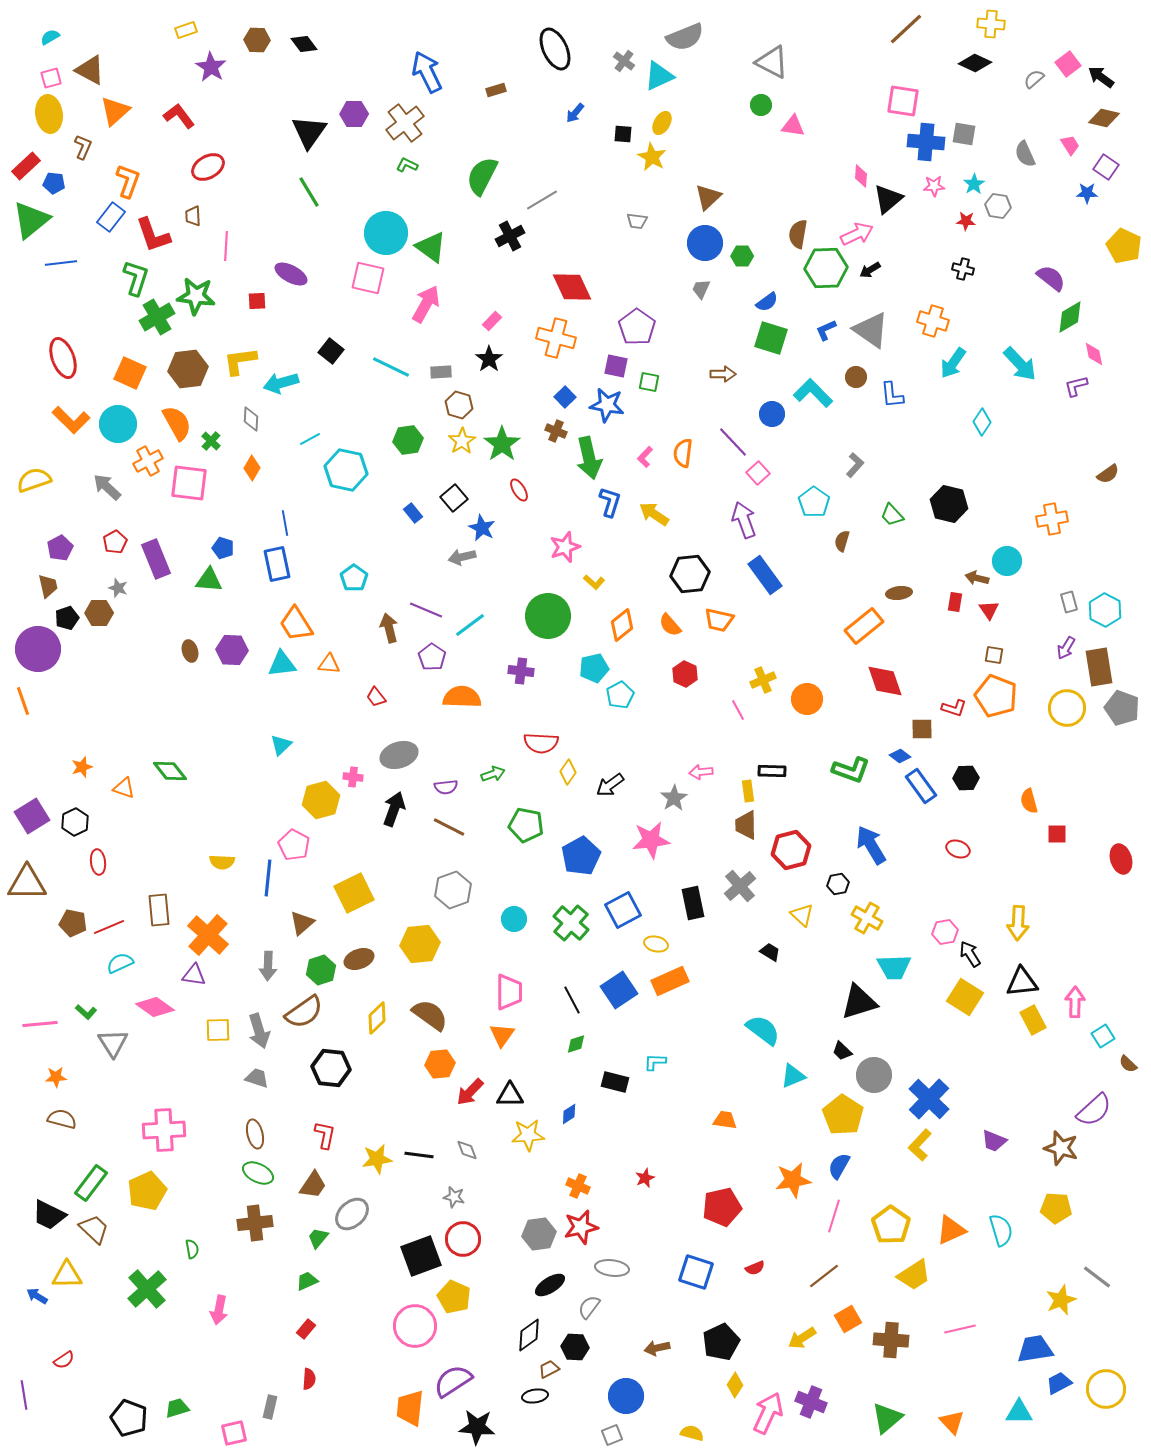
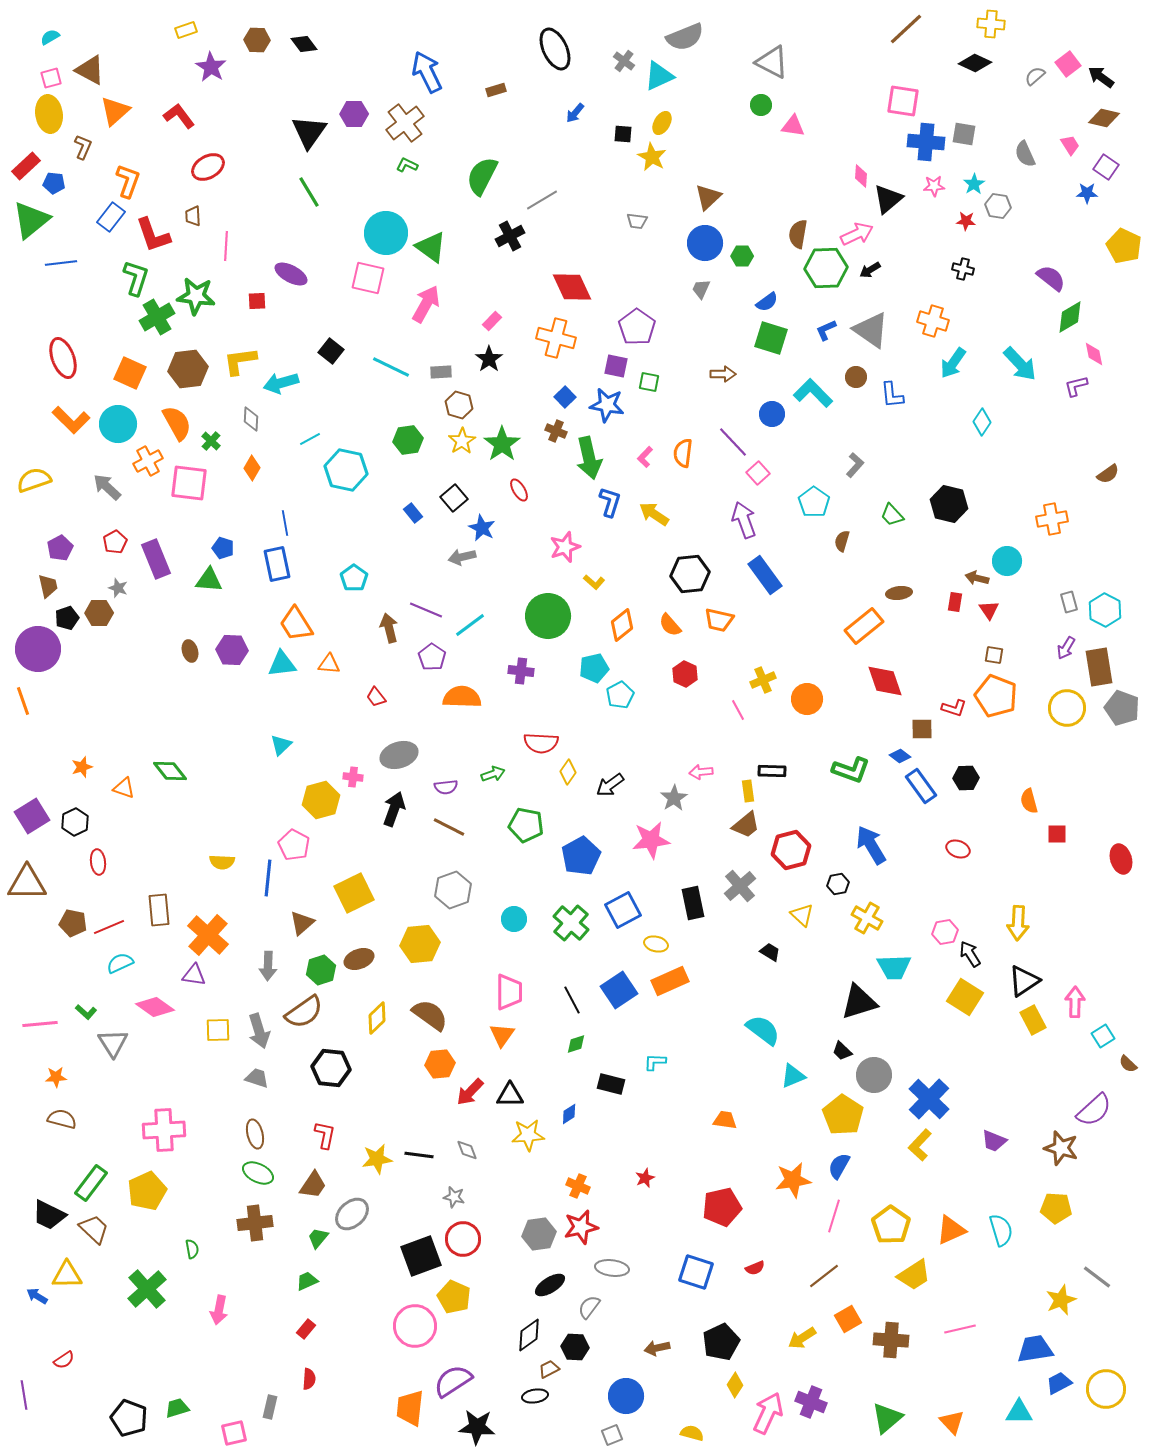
gray semicircle at (1034, 79): moved 1 px right, 3 px up
brown trapezoid at (746, 825): rotated 128 degrees counterclockwise
black triangle at (1022, 982): moved 2 px right, 1 px up; rotated 28 degrees counterclockwise
black rectangle at (615, 1082): moved 4 px left, 2 px down
